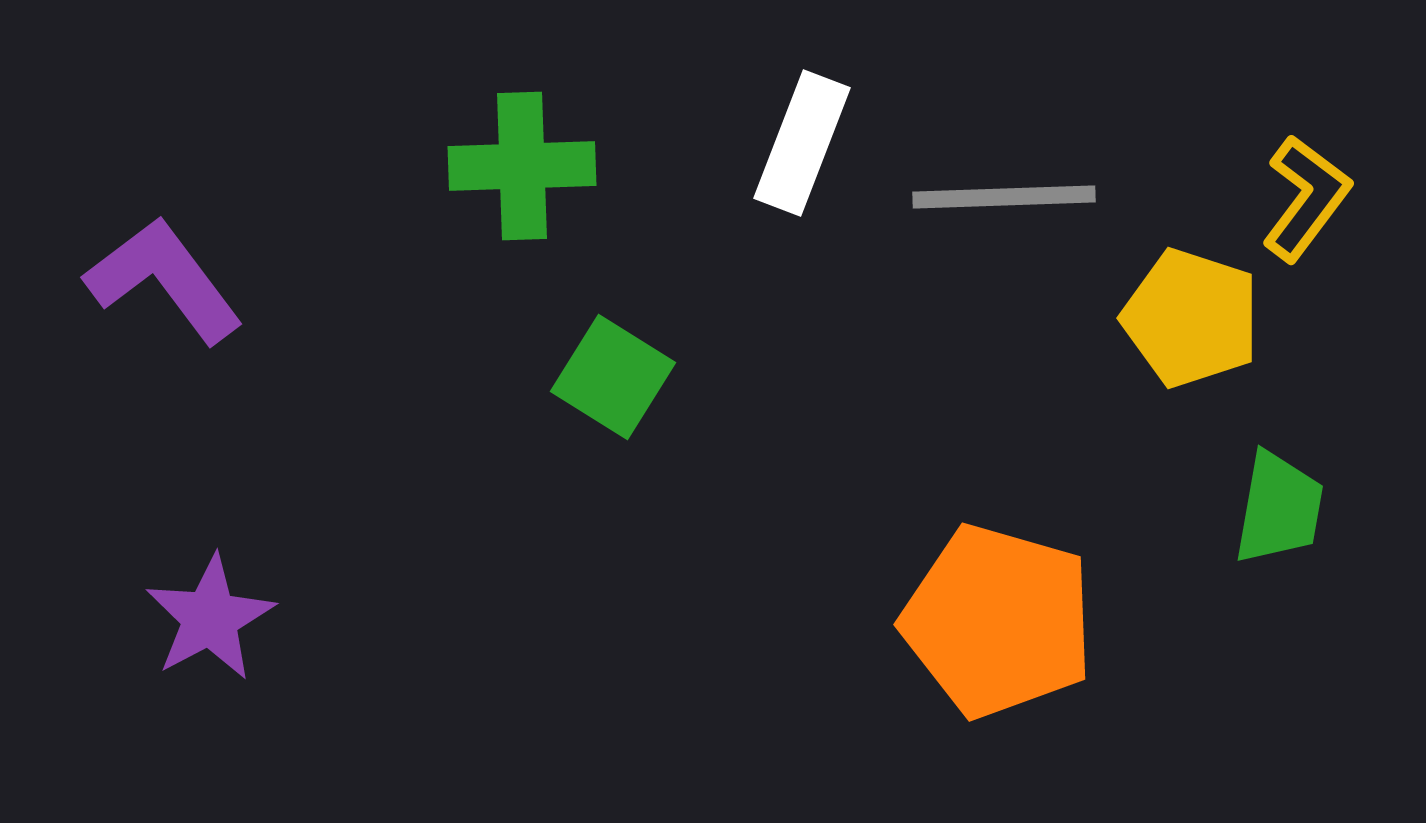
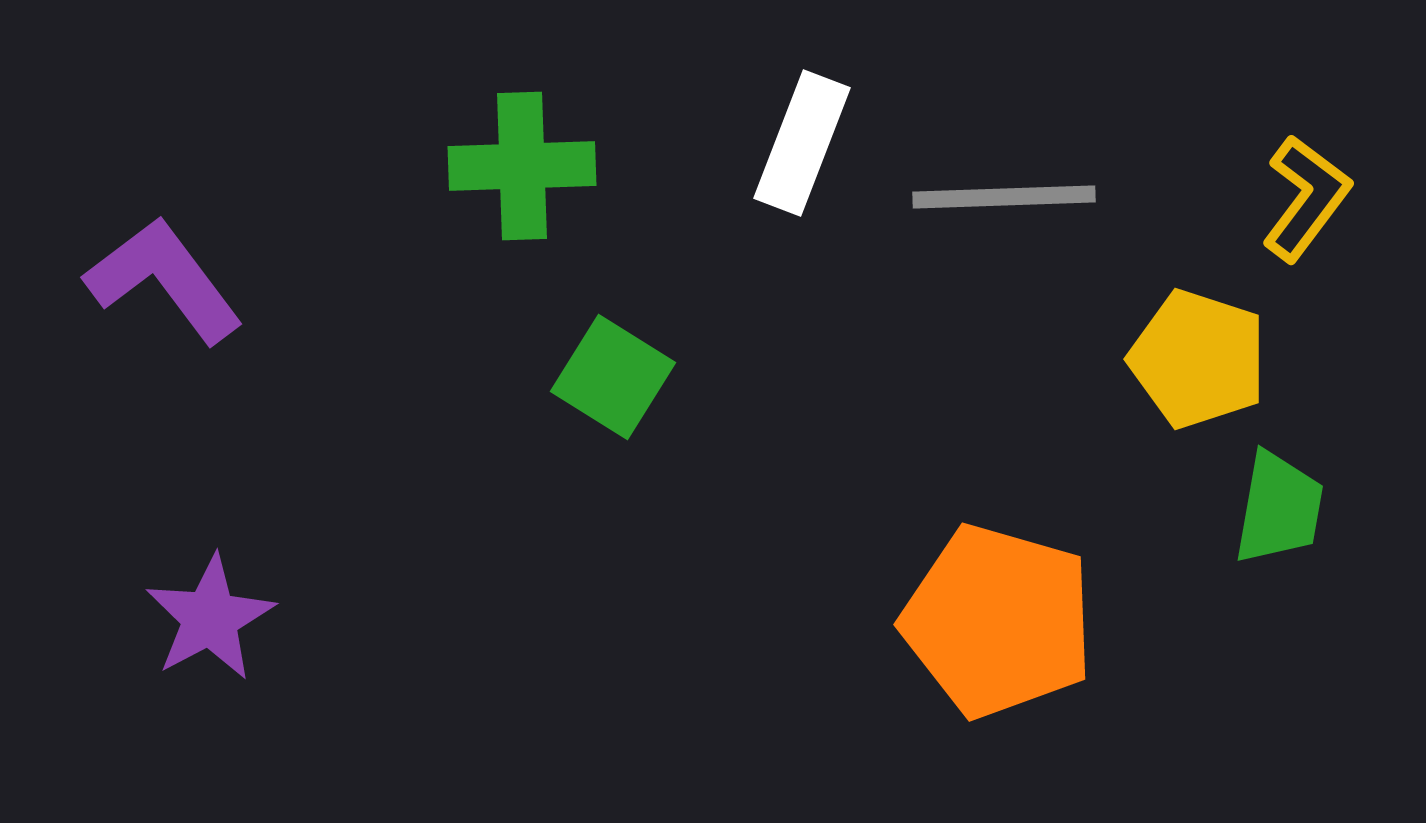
yellow pentagon: moved 7 px right, 41 px down
